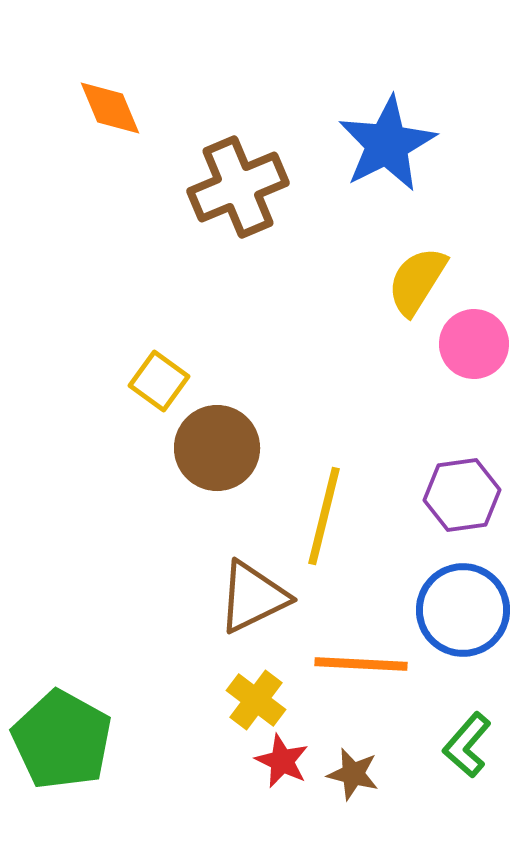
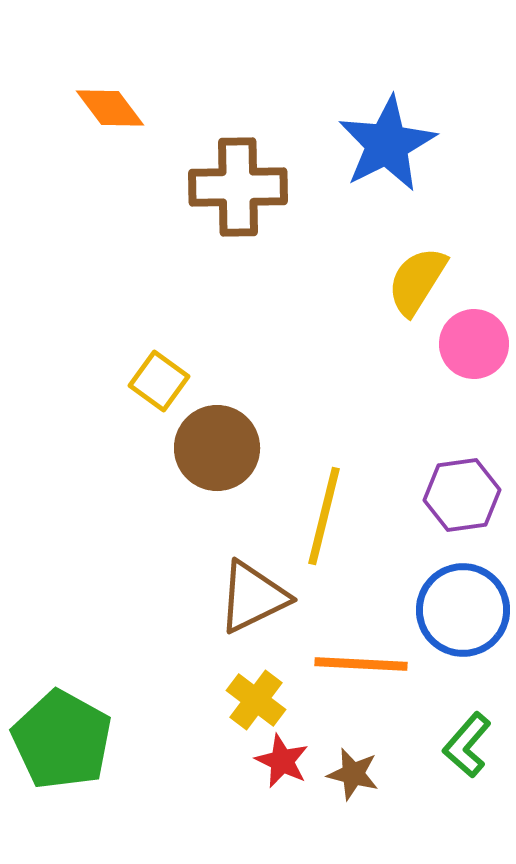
orange diamond: rotated 14 degrees counterclockwise
brown cross: rotated 22 degrees clockwise
